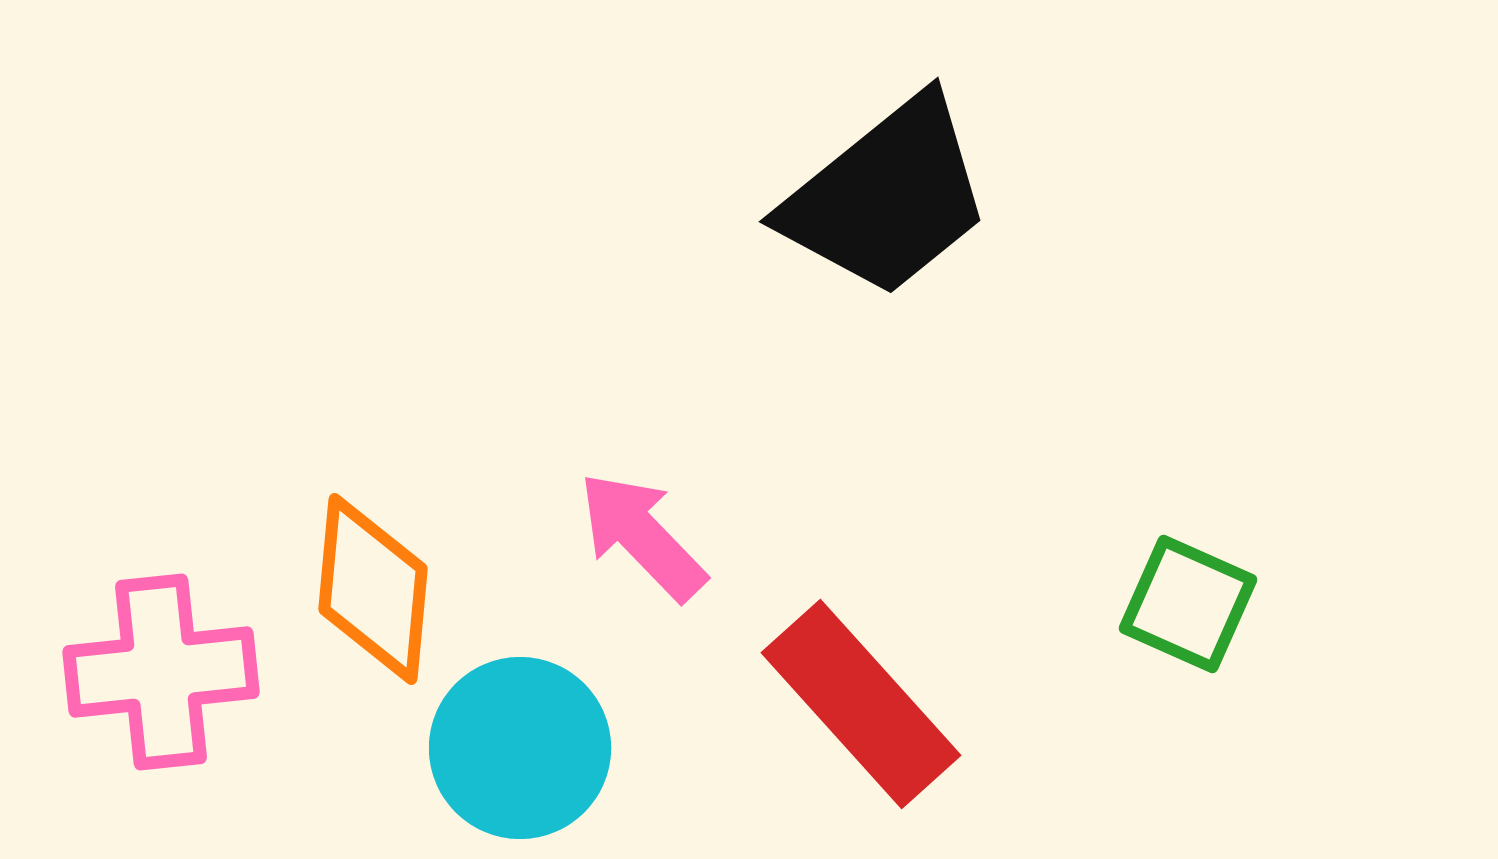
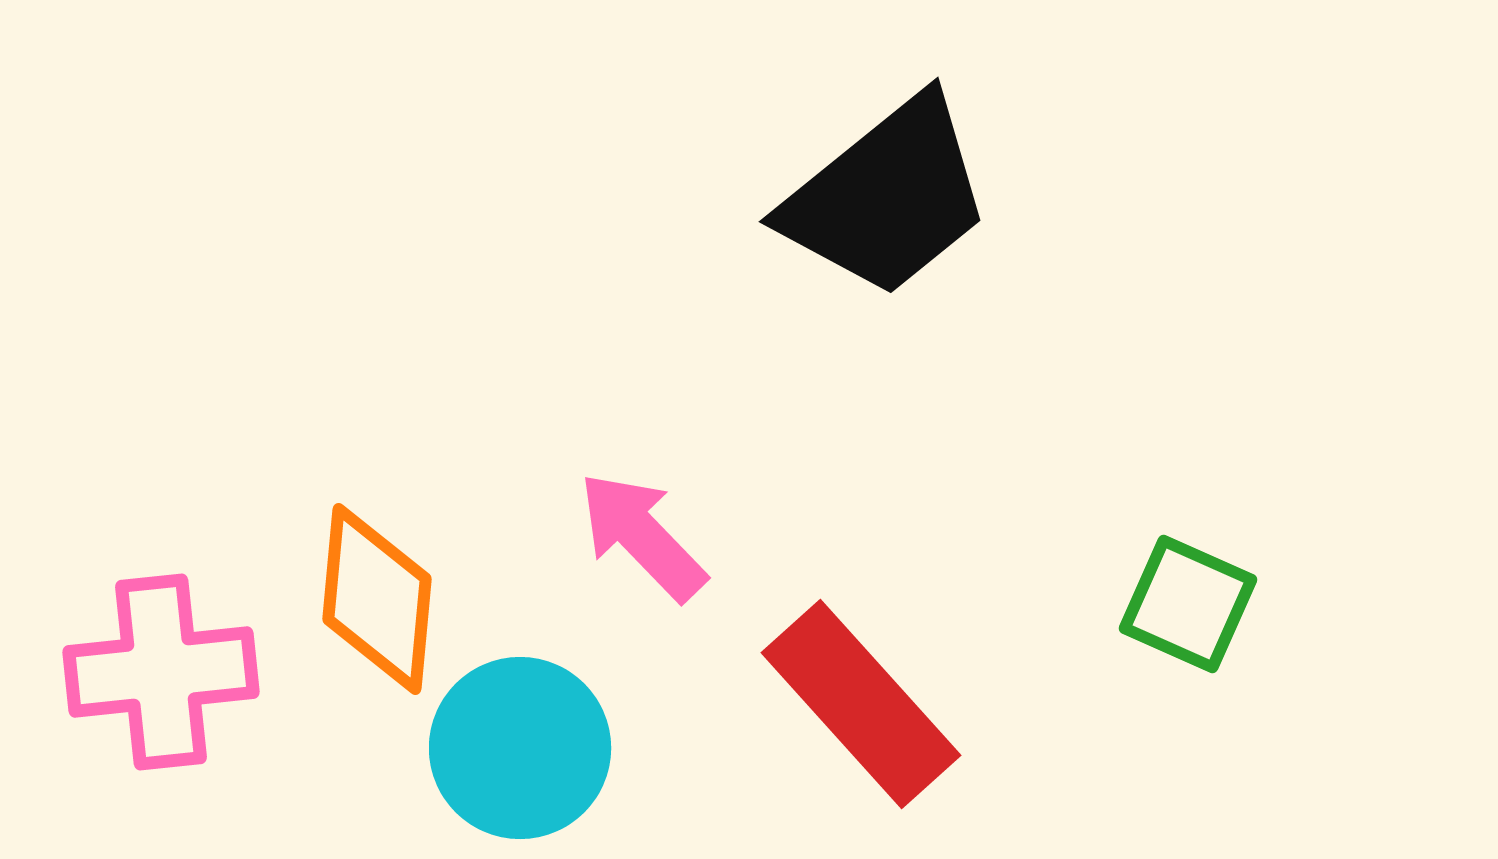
orange diamond: moved 4 px right, 10 px down
